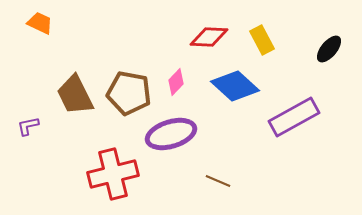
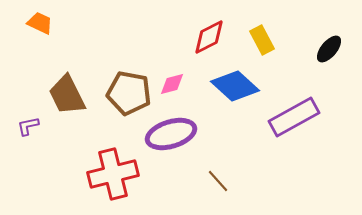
red diamond: rotated 30 degrees counterclockwise
pink diamond: moved 4 px left, 2 px down; rotated 32 degrees clockwise
brown trapezoid: moved 8 px left
brown line: rotated 25 degrees clockwise
